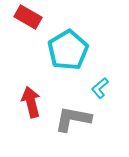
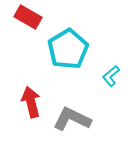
cyan pentagon: moved 1 px up
cyan L-shape: moved 11 px right, 12 px up
gray L-shape: moved 1 px left; rotated 15 degrees clockwise
